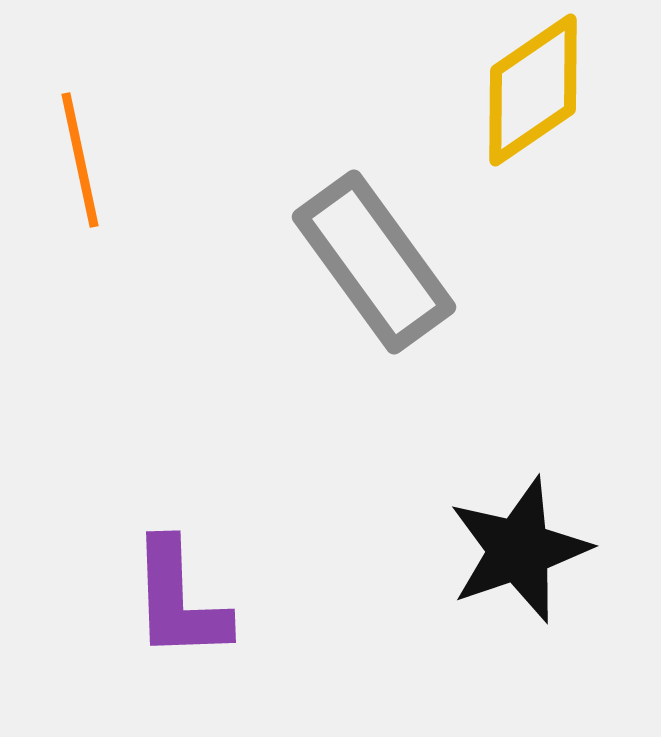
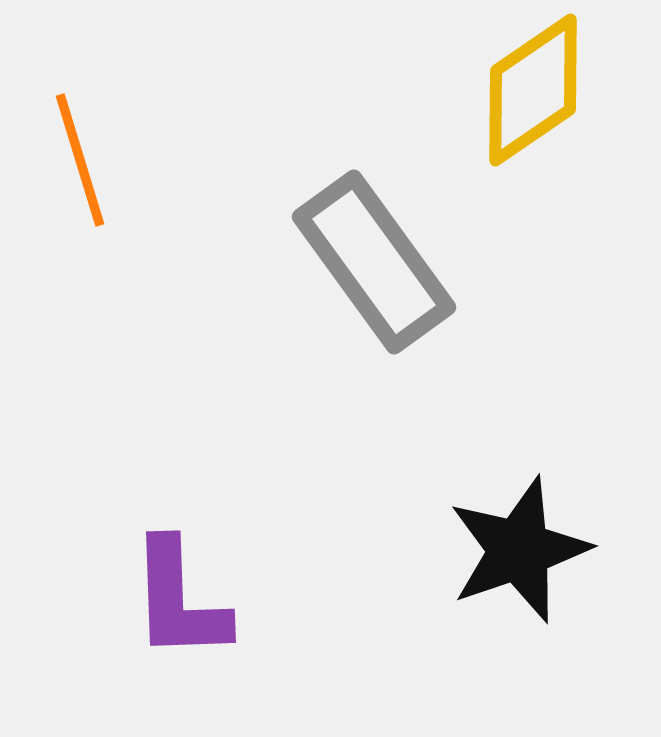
orange line: rotated 5 degrees counterclockwise
